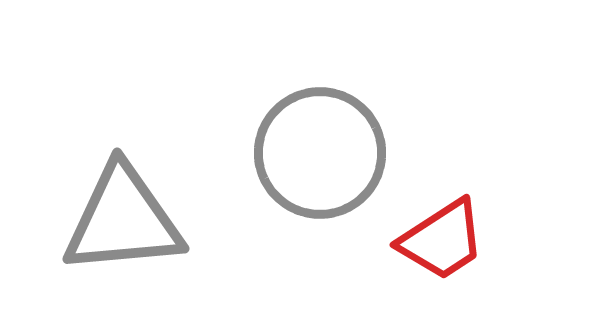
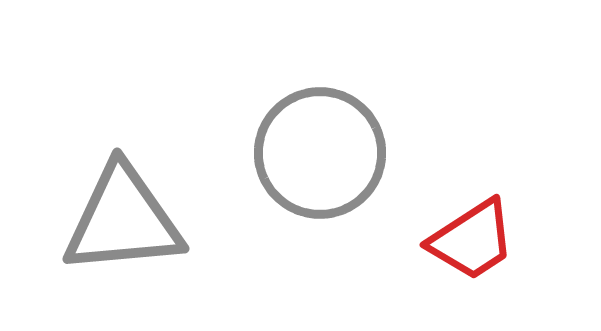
red trapezoid: moved 30 px right
